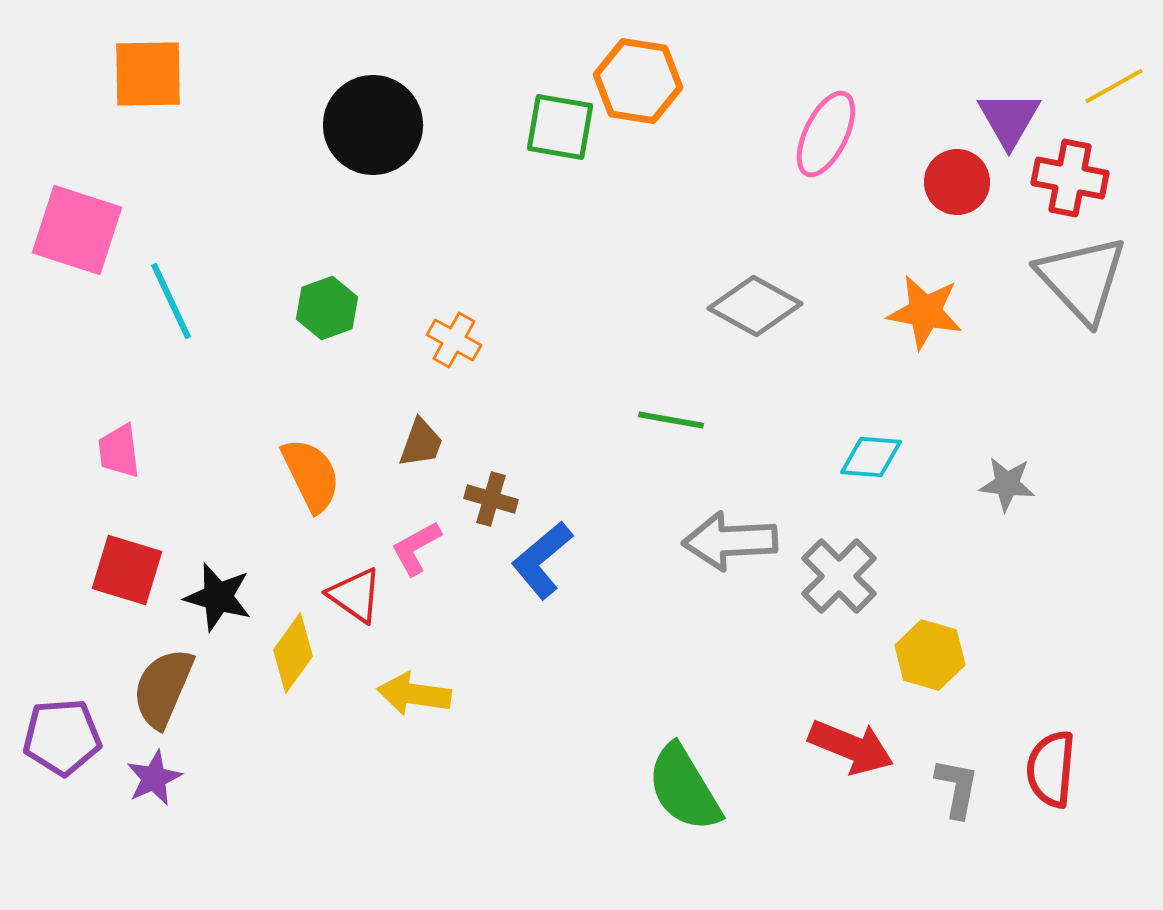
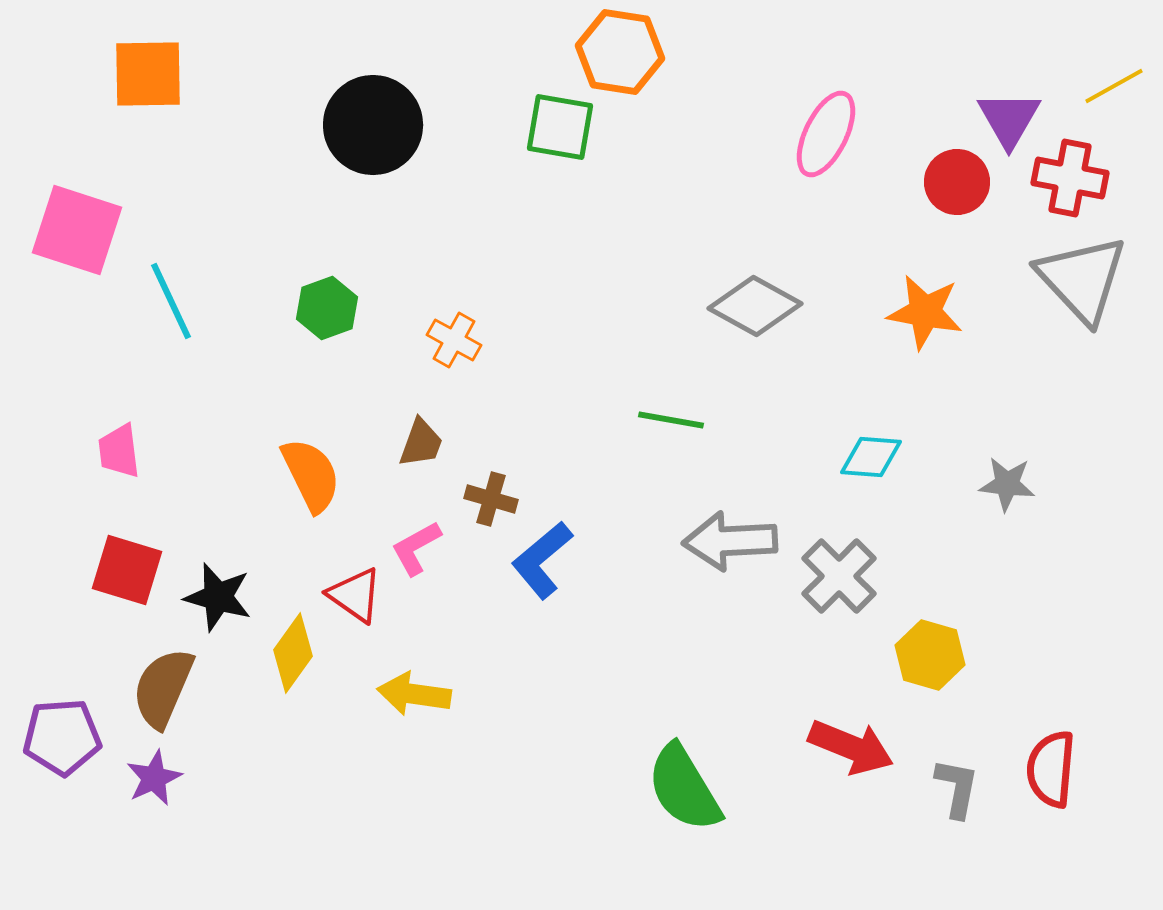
orange hexagon: moved 18 px left, 29 px up
